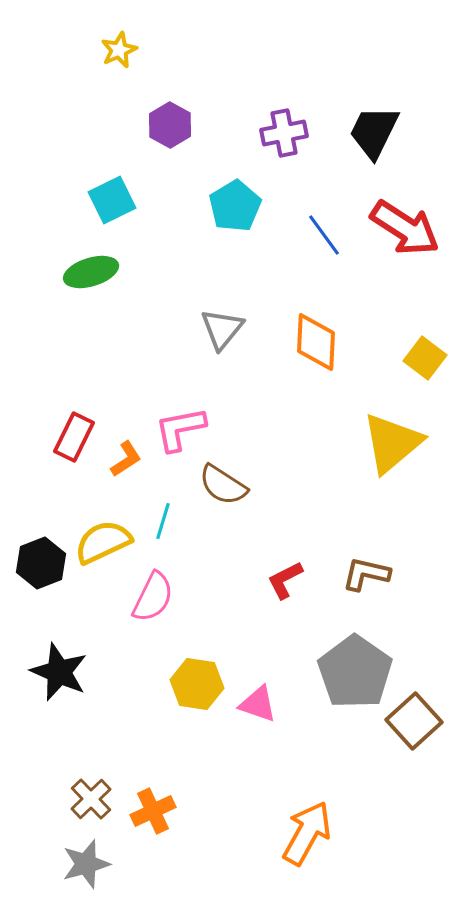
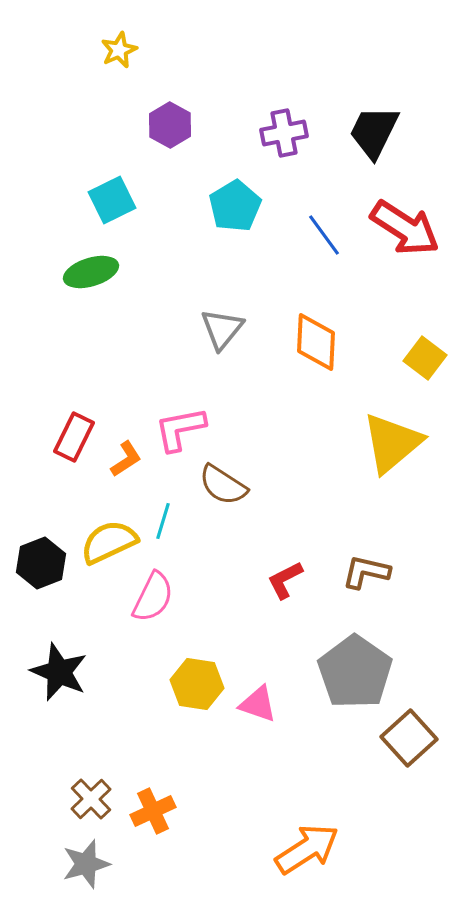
yellow semicircle: moved 6 px right
brown L-shape: moved 2 px up
brown square: moved 5 px left, 17 px down
orange arrow: moved 16 px down; rotated 28 degrees clockwise
